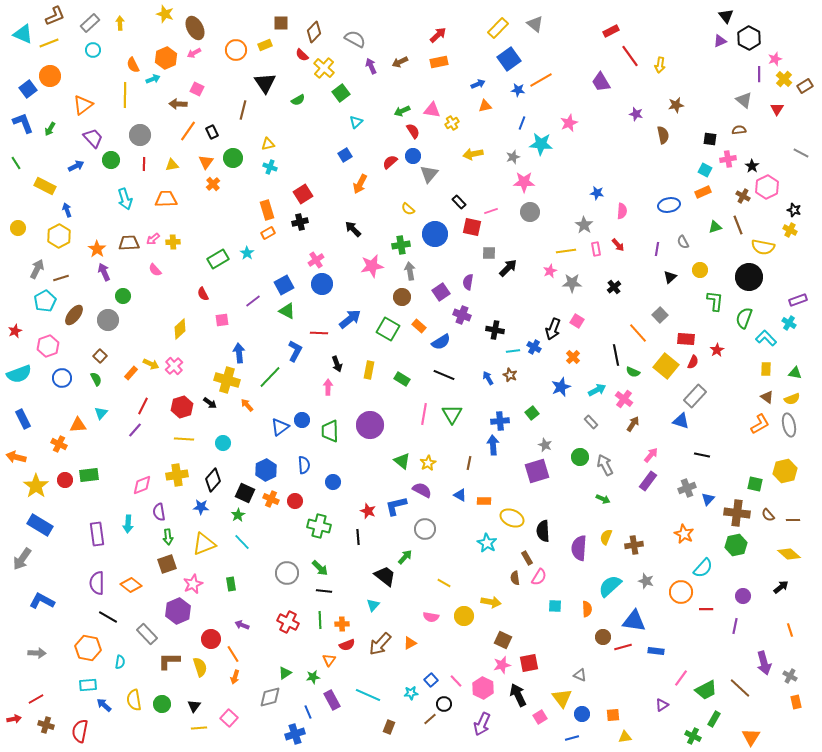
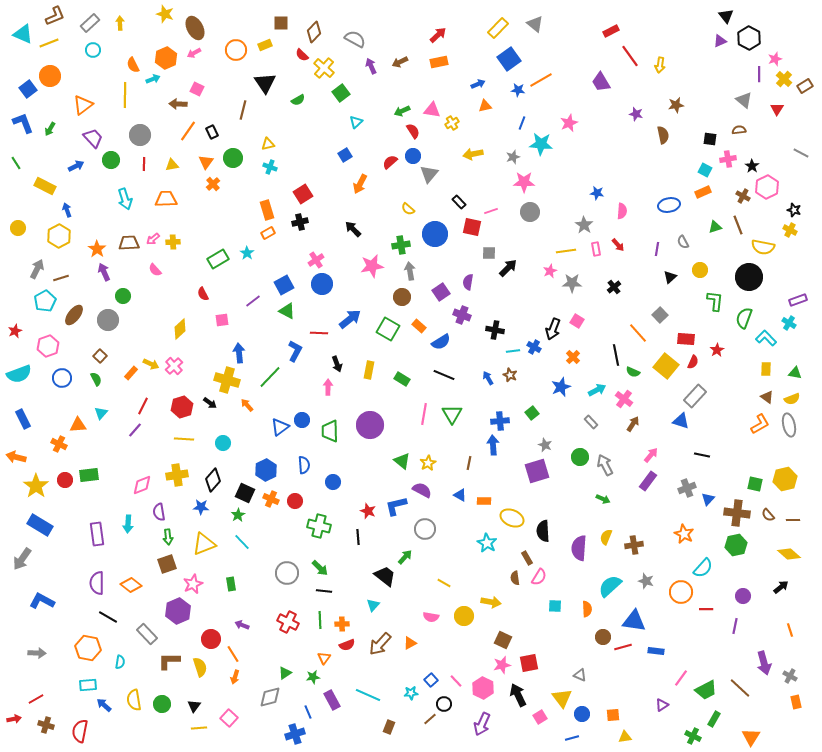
yellow hexagon at (785, 471): moved 8 px down
orange triangle at (329, 660): moved 5 px left, 2 px up
